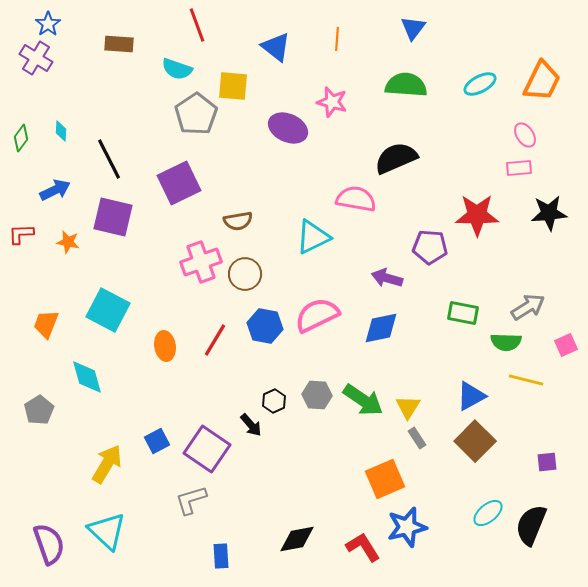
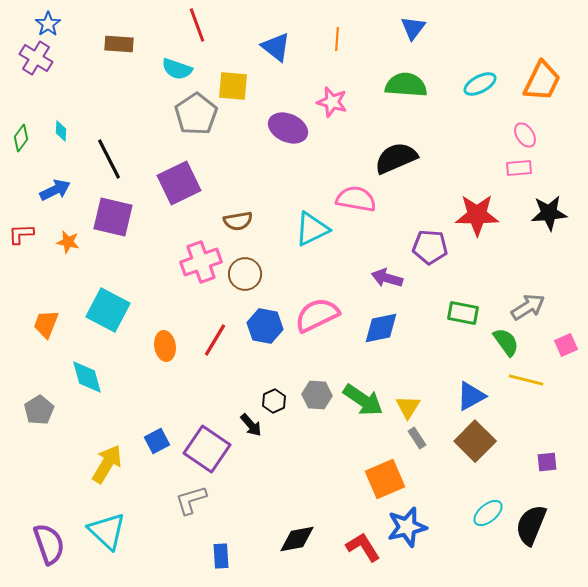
cyan triangle at (313, 237): moved 1 px left, 8 px up
green semicircle at (506, 342): rotated 128 degrees counterclockwise
